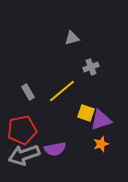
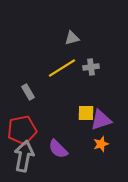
gray cross: rotated 14 degrees clockwise
yellow line: moved 23 px up; rotated 8 degrees clockwise
yellow square: rotated 18 degrees counterclockwise
purple semicircle: moved 3 px right; rotated 55 degrees clockwise
gray arrow: moved 1 px down; rotated 120 degrees clockwise
